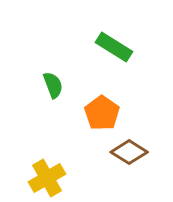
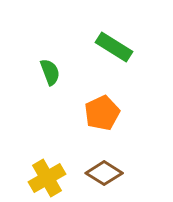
green semicircle: moved 3 px left, 13 px up
orange pentagon: rotated 12 degrees clockwise
brown diamond: moved 25 px left, 21 px down
